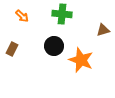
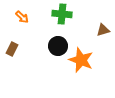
orange arrow: moved 1 px down
black circle: moved 4 px right
